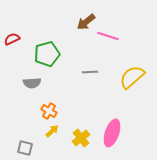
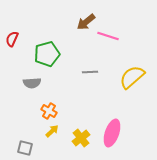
red semicircle: rotated 42 degrees counterclockwise
